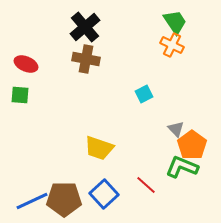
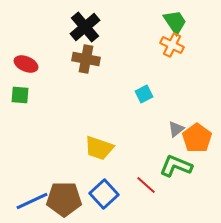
gray triangle: rotated 36 degrees clockwise
orange pentagon: moved 5 px right, 7 px up
green L-shape: moved 6 px left, 1 px up
